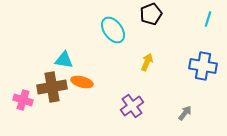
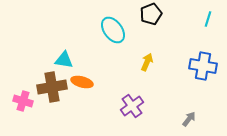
pink cross: moved 1 px down
gray arrow: moved 4 px right, 6 px down
